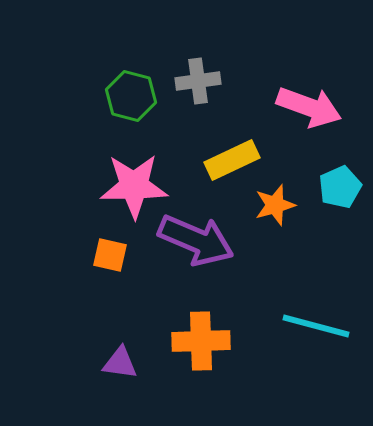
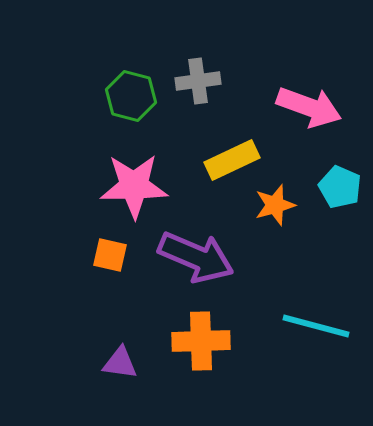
cyan pentagon: rotated 24 degrees counterclockwise
purple arrow: moved 17 px down
